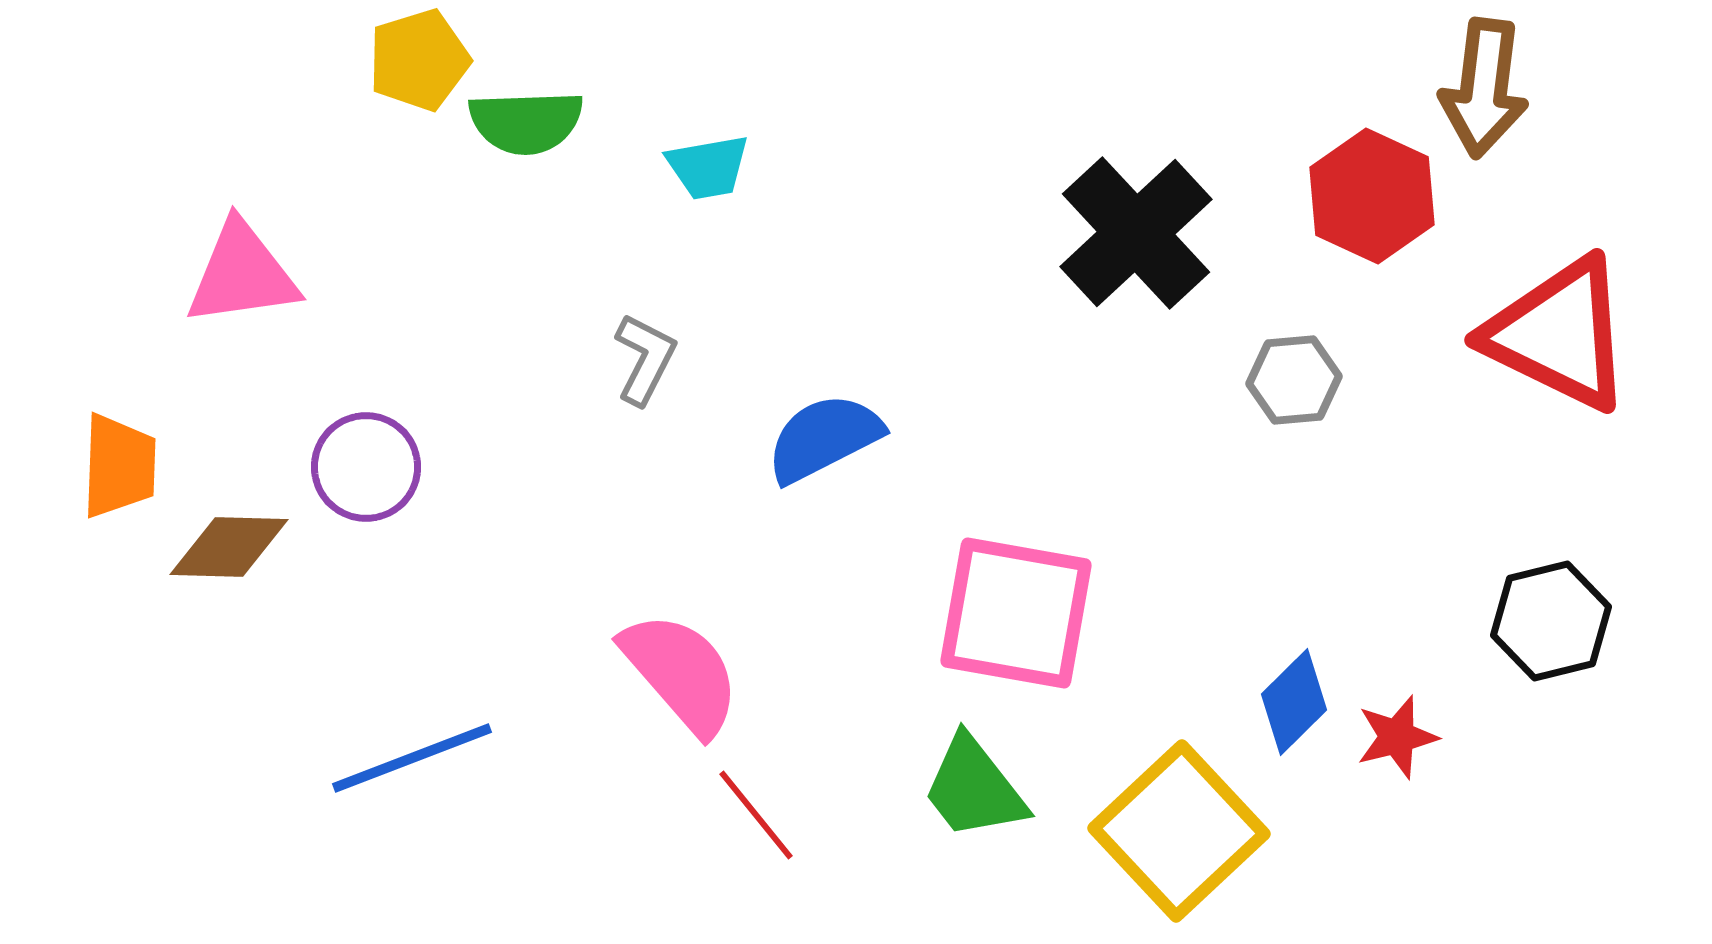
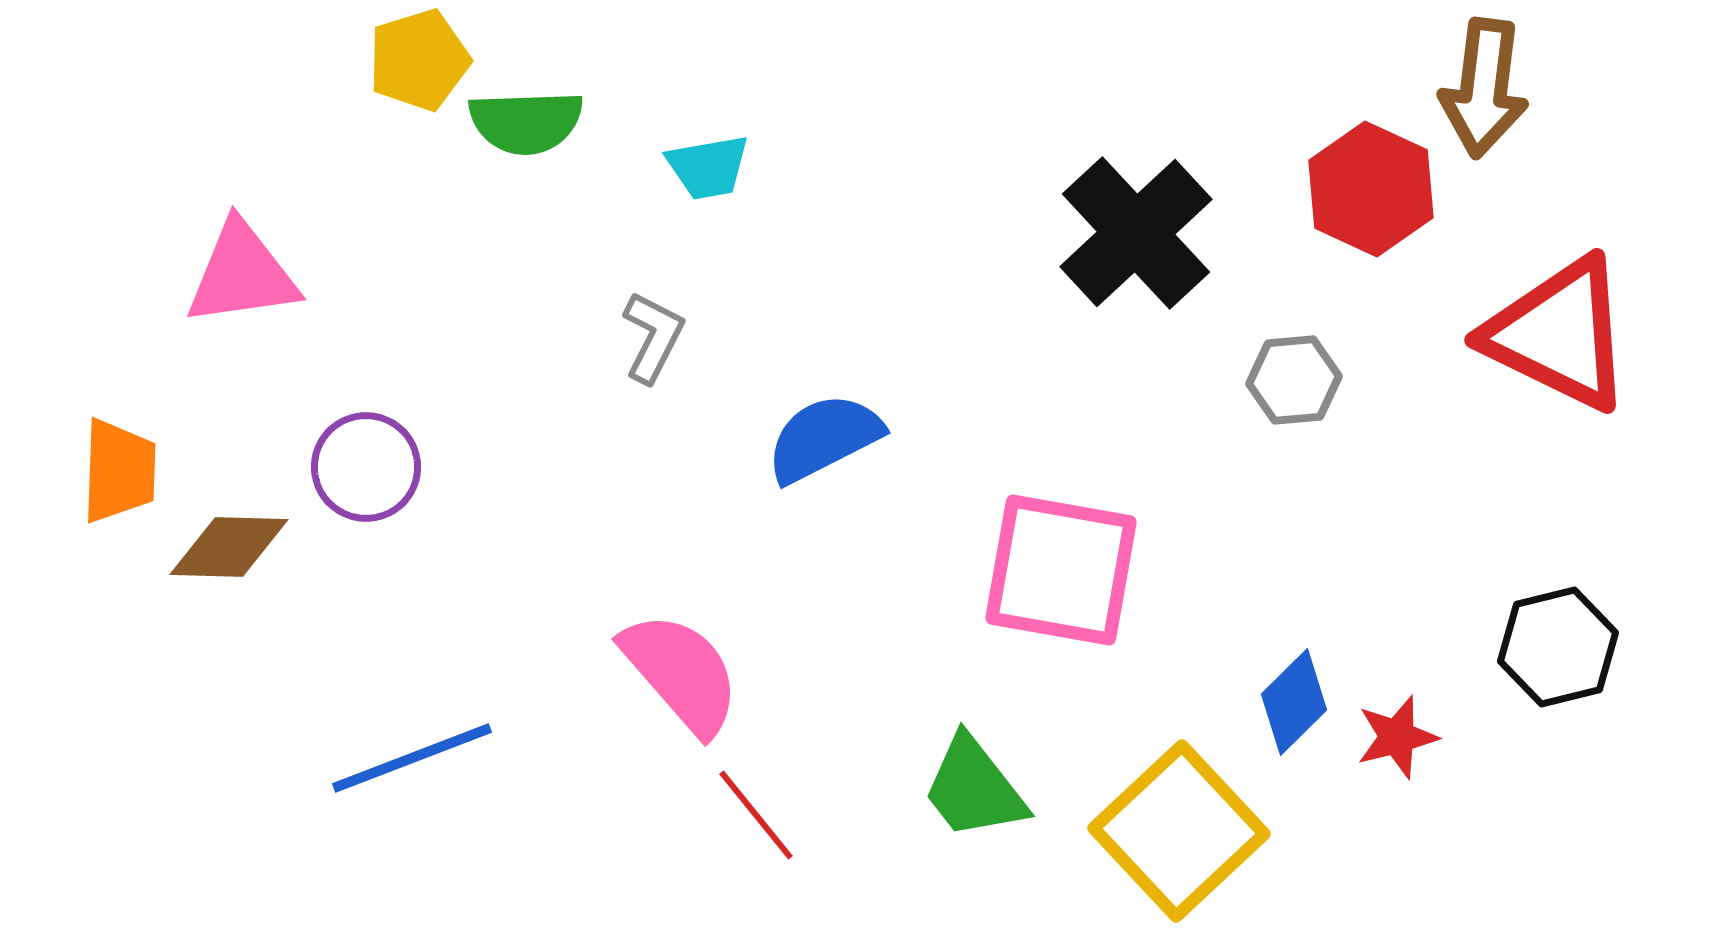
red hexagon: moved 1 px left, 7 px up
gray L-shape: moved 8 px right, 22 px up
orange trapezoid: moved 5 px down
pink square: moved 45 px right, 43 px up
black hexagon: moved 7 px right, 26 px down
